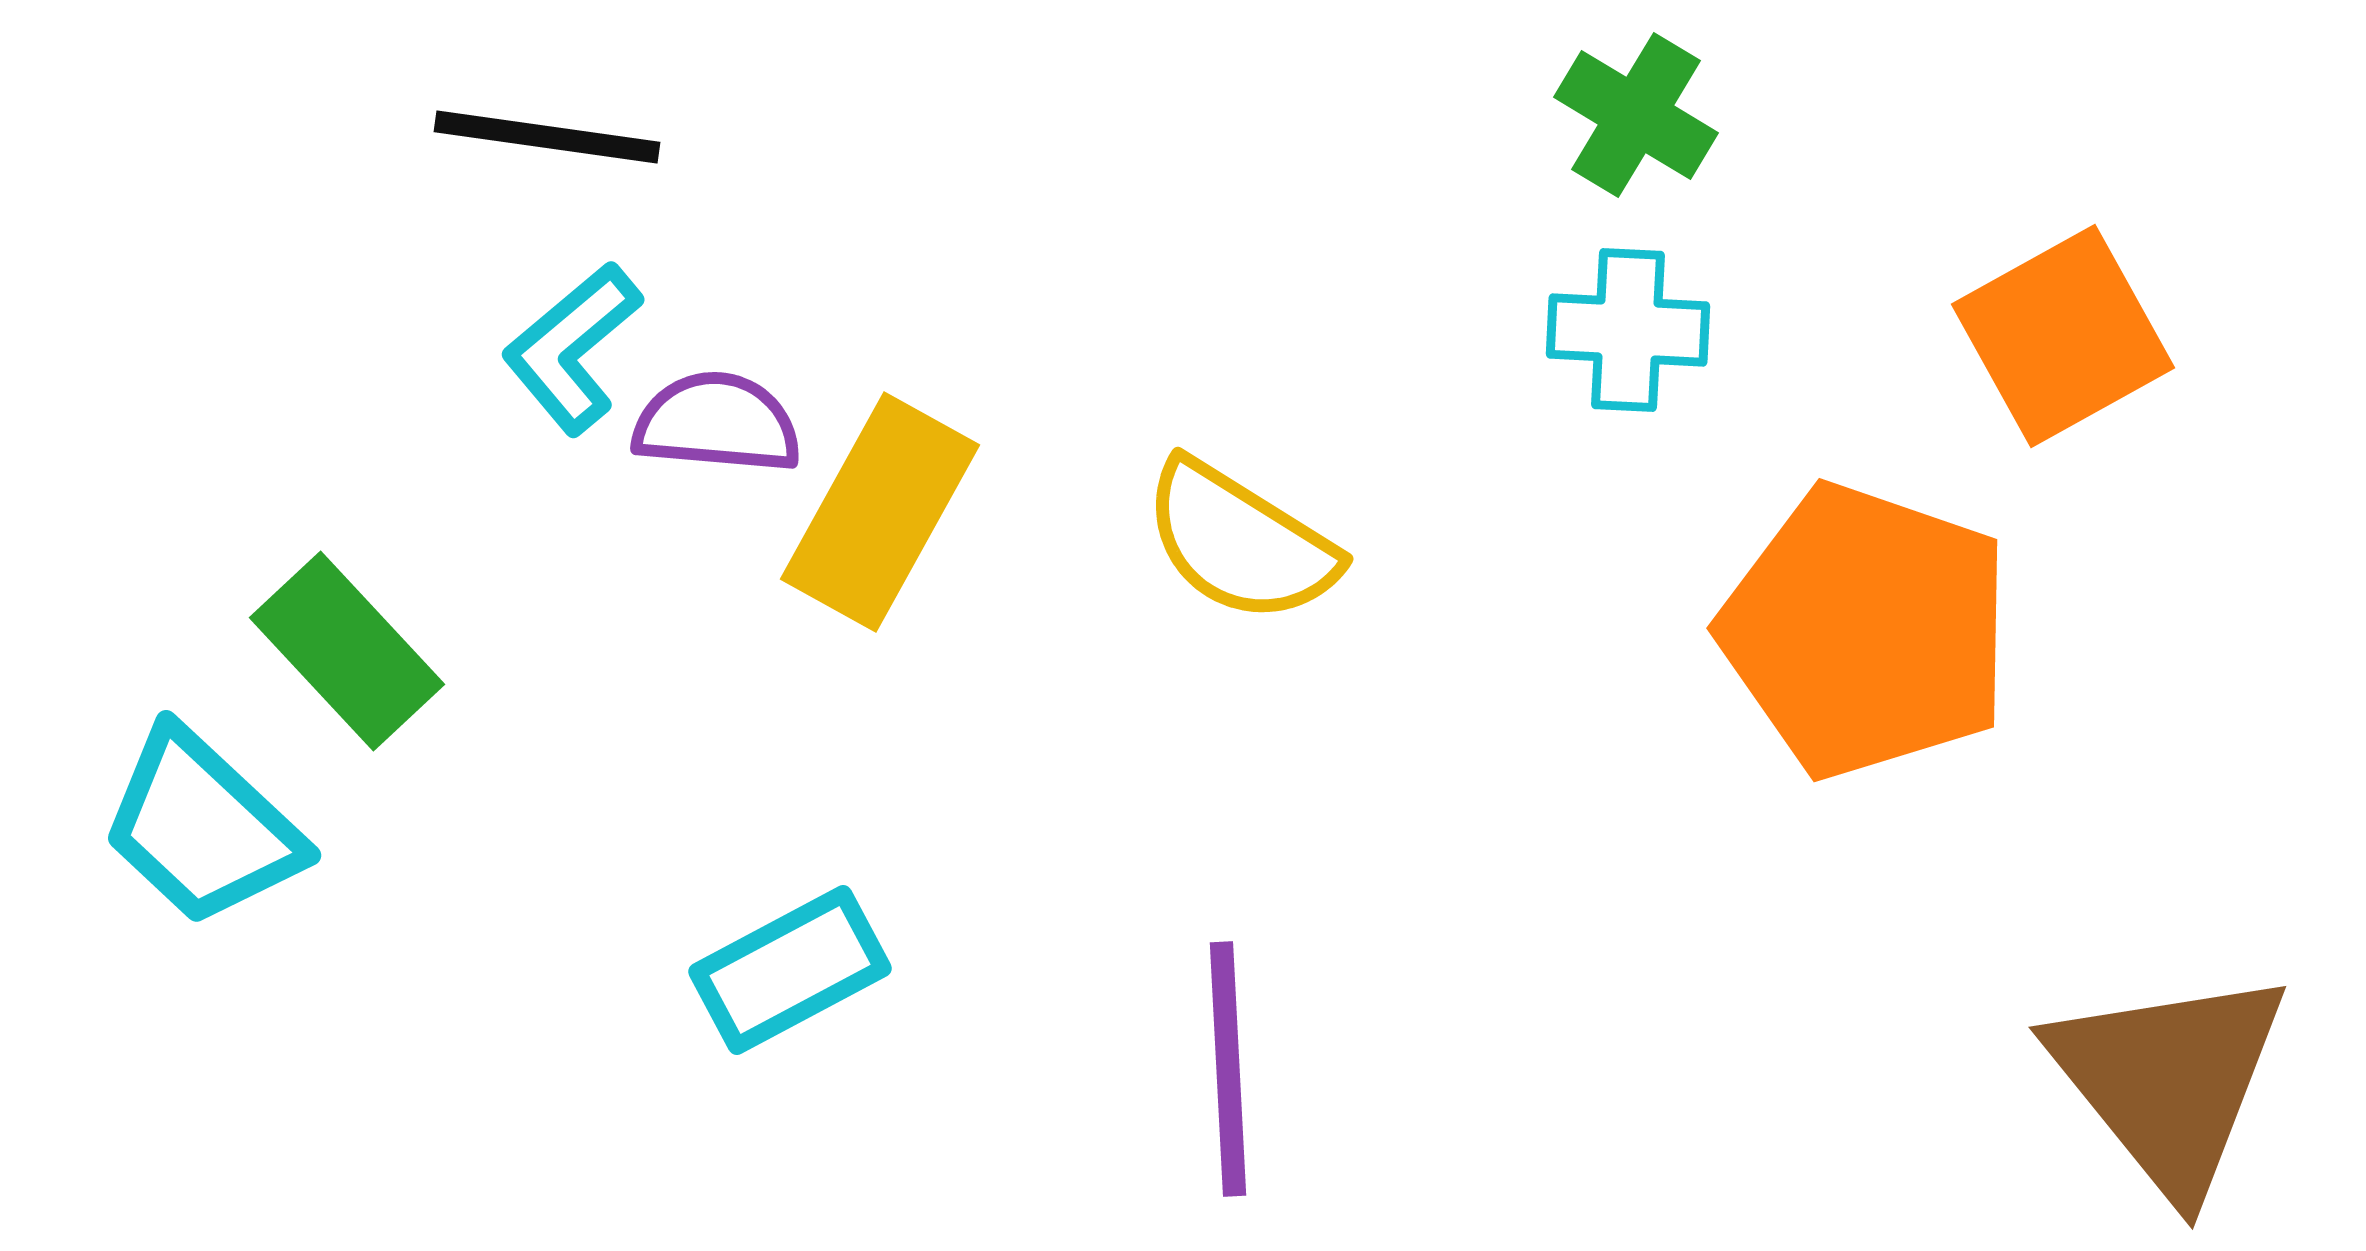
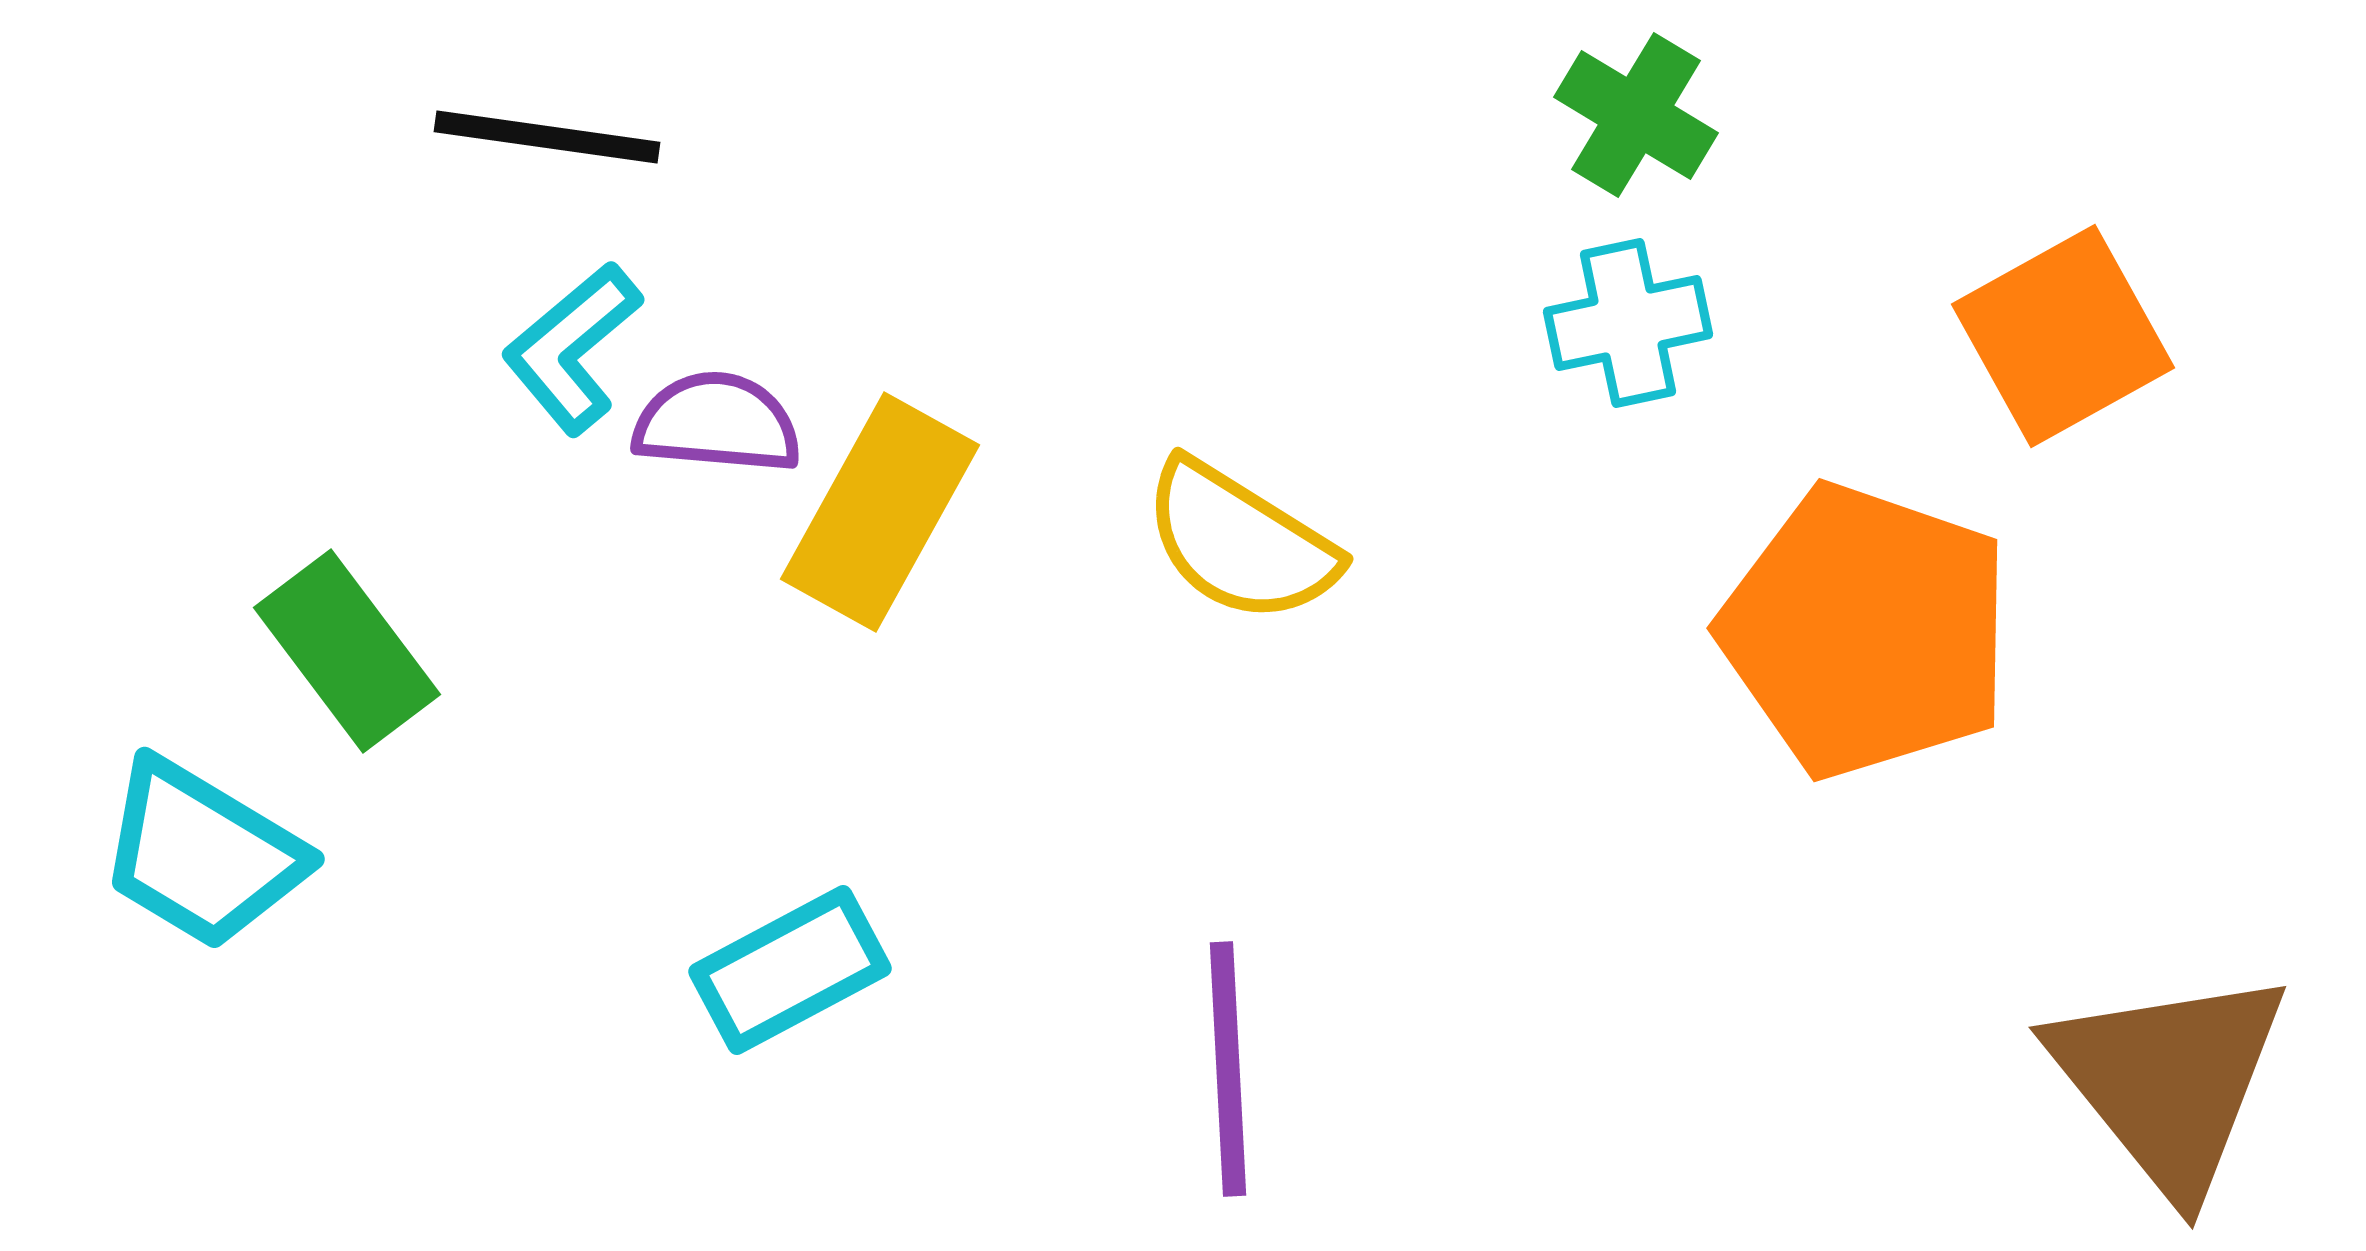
cyan cross: moved 7 px up; rotated 15 degrees counterclockwise
green rectangle: rotated 6 degrees clockwise
cyan trapezoid: moved 27 px down; rotated 12 degrees counterclockwise
